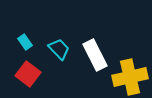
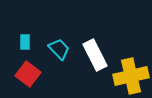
cyan rectangle: rotated 35 degrees clockwise
yellow cross: moved 1 px right, 1 px up
